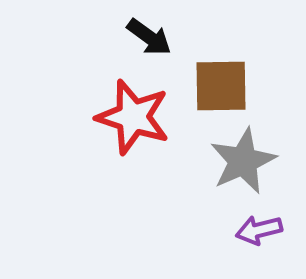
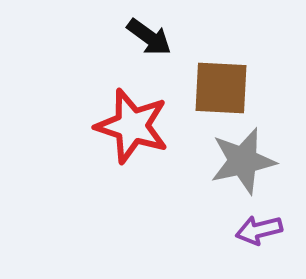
brown square: moved 2 px down; rotated 4 degrees clockwise
red star: moved 1 px left, 9 px down
gray star: rotated 12 degrees clockwise
